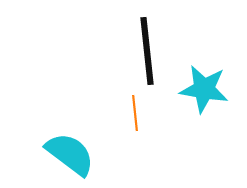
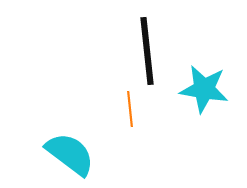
orange line: moved 5 px left, 4 px up
